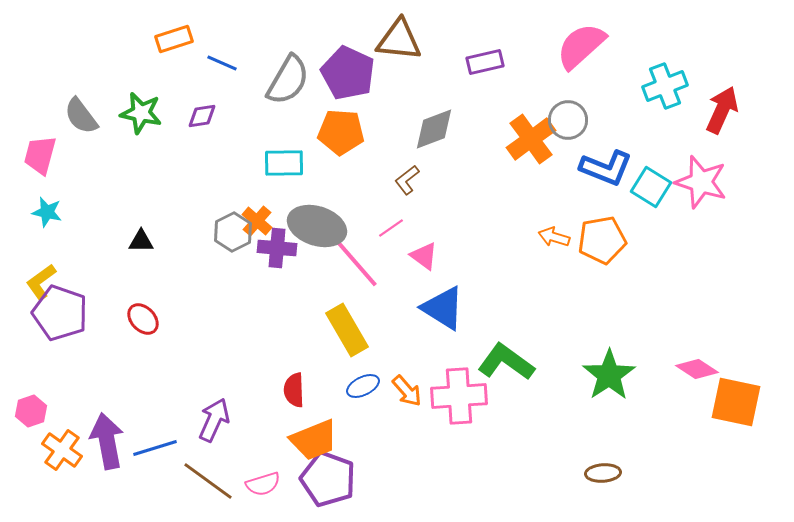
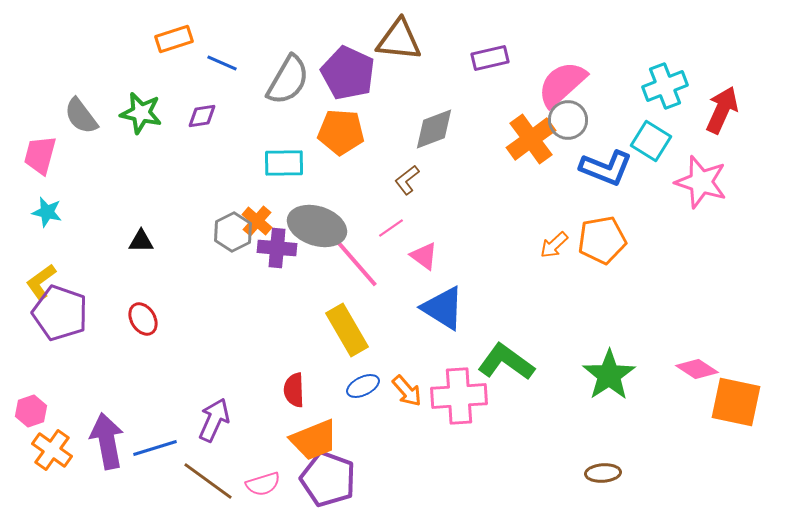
pink semicircle at (581, 46): moved 19 px left, 38 px down
purple rectangle at (485, 62): moved 5 px right, 4 px up
cyan square at (651, 187): moved 46 px up
orange arrow at (554, 237): moved 8 px down; rotated 60 degrees counterclockwise
red ellipse at (143, 319): rotated 12 degrees clockwise
orange cross at (62, 450): moved 10 px left
